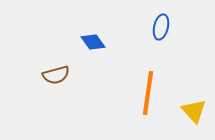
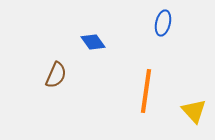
blue ellipse: moved 2 px right, 4 px up
brown semicircle: rotated 52 degrees counterclockwise
orange line: moved 2 px left, 2 px up
